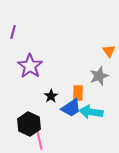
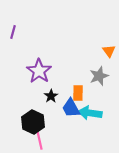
purple star: moved 9 px right, 5 px down
blue trapezoid: rotated 95 degrees clockwise
cyan arrow: moved 1 px left, 1 px down
black hexagon: moved 4 px right, 2 px up
